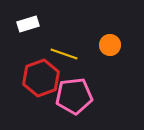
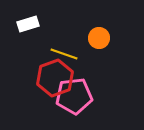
orange circle: moved 11 px left, 7 px up
red hexagon: moved 14 px right
